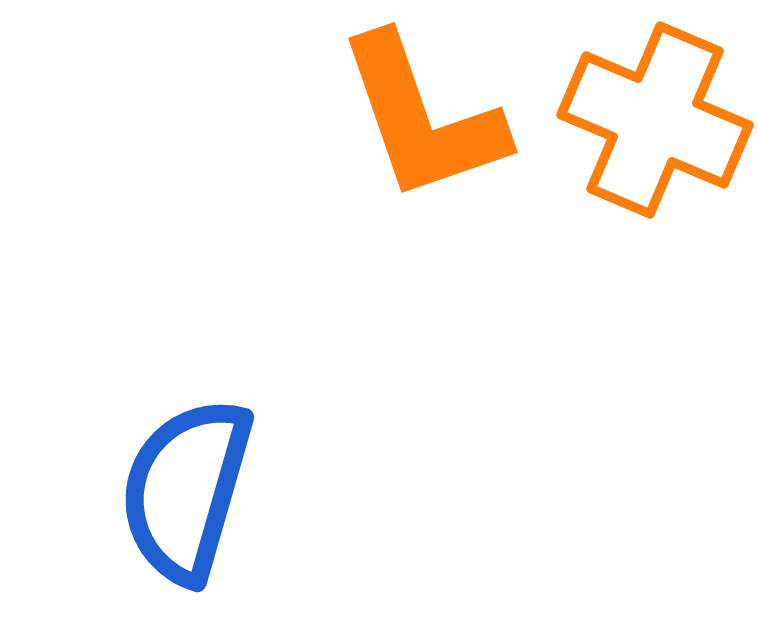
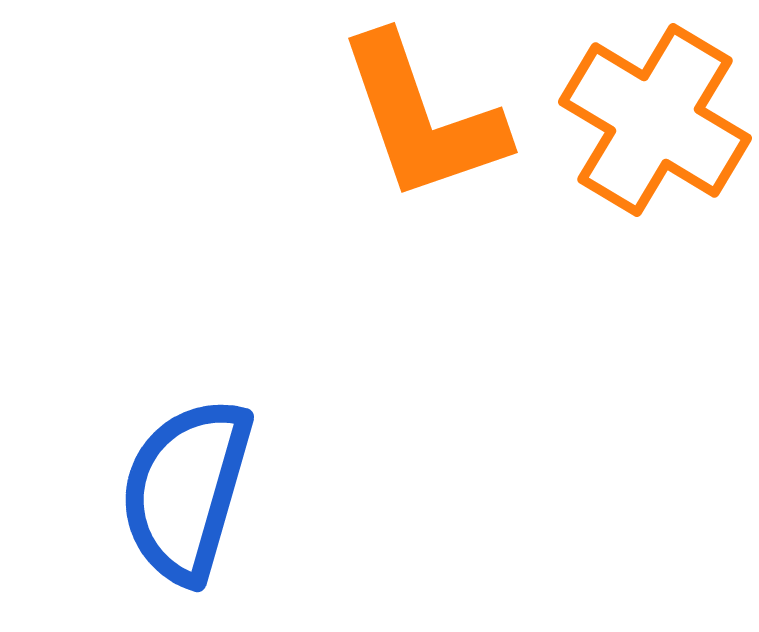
orange cross: rotated 8 degrees clockwise
